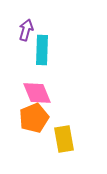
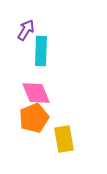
purple arrow: rotated 15 degrees clockwise
cyan rectangle: moved 1 px left, 1 px down
pink diamond: moved 1 px left
